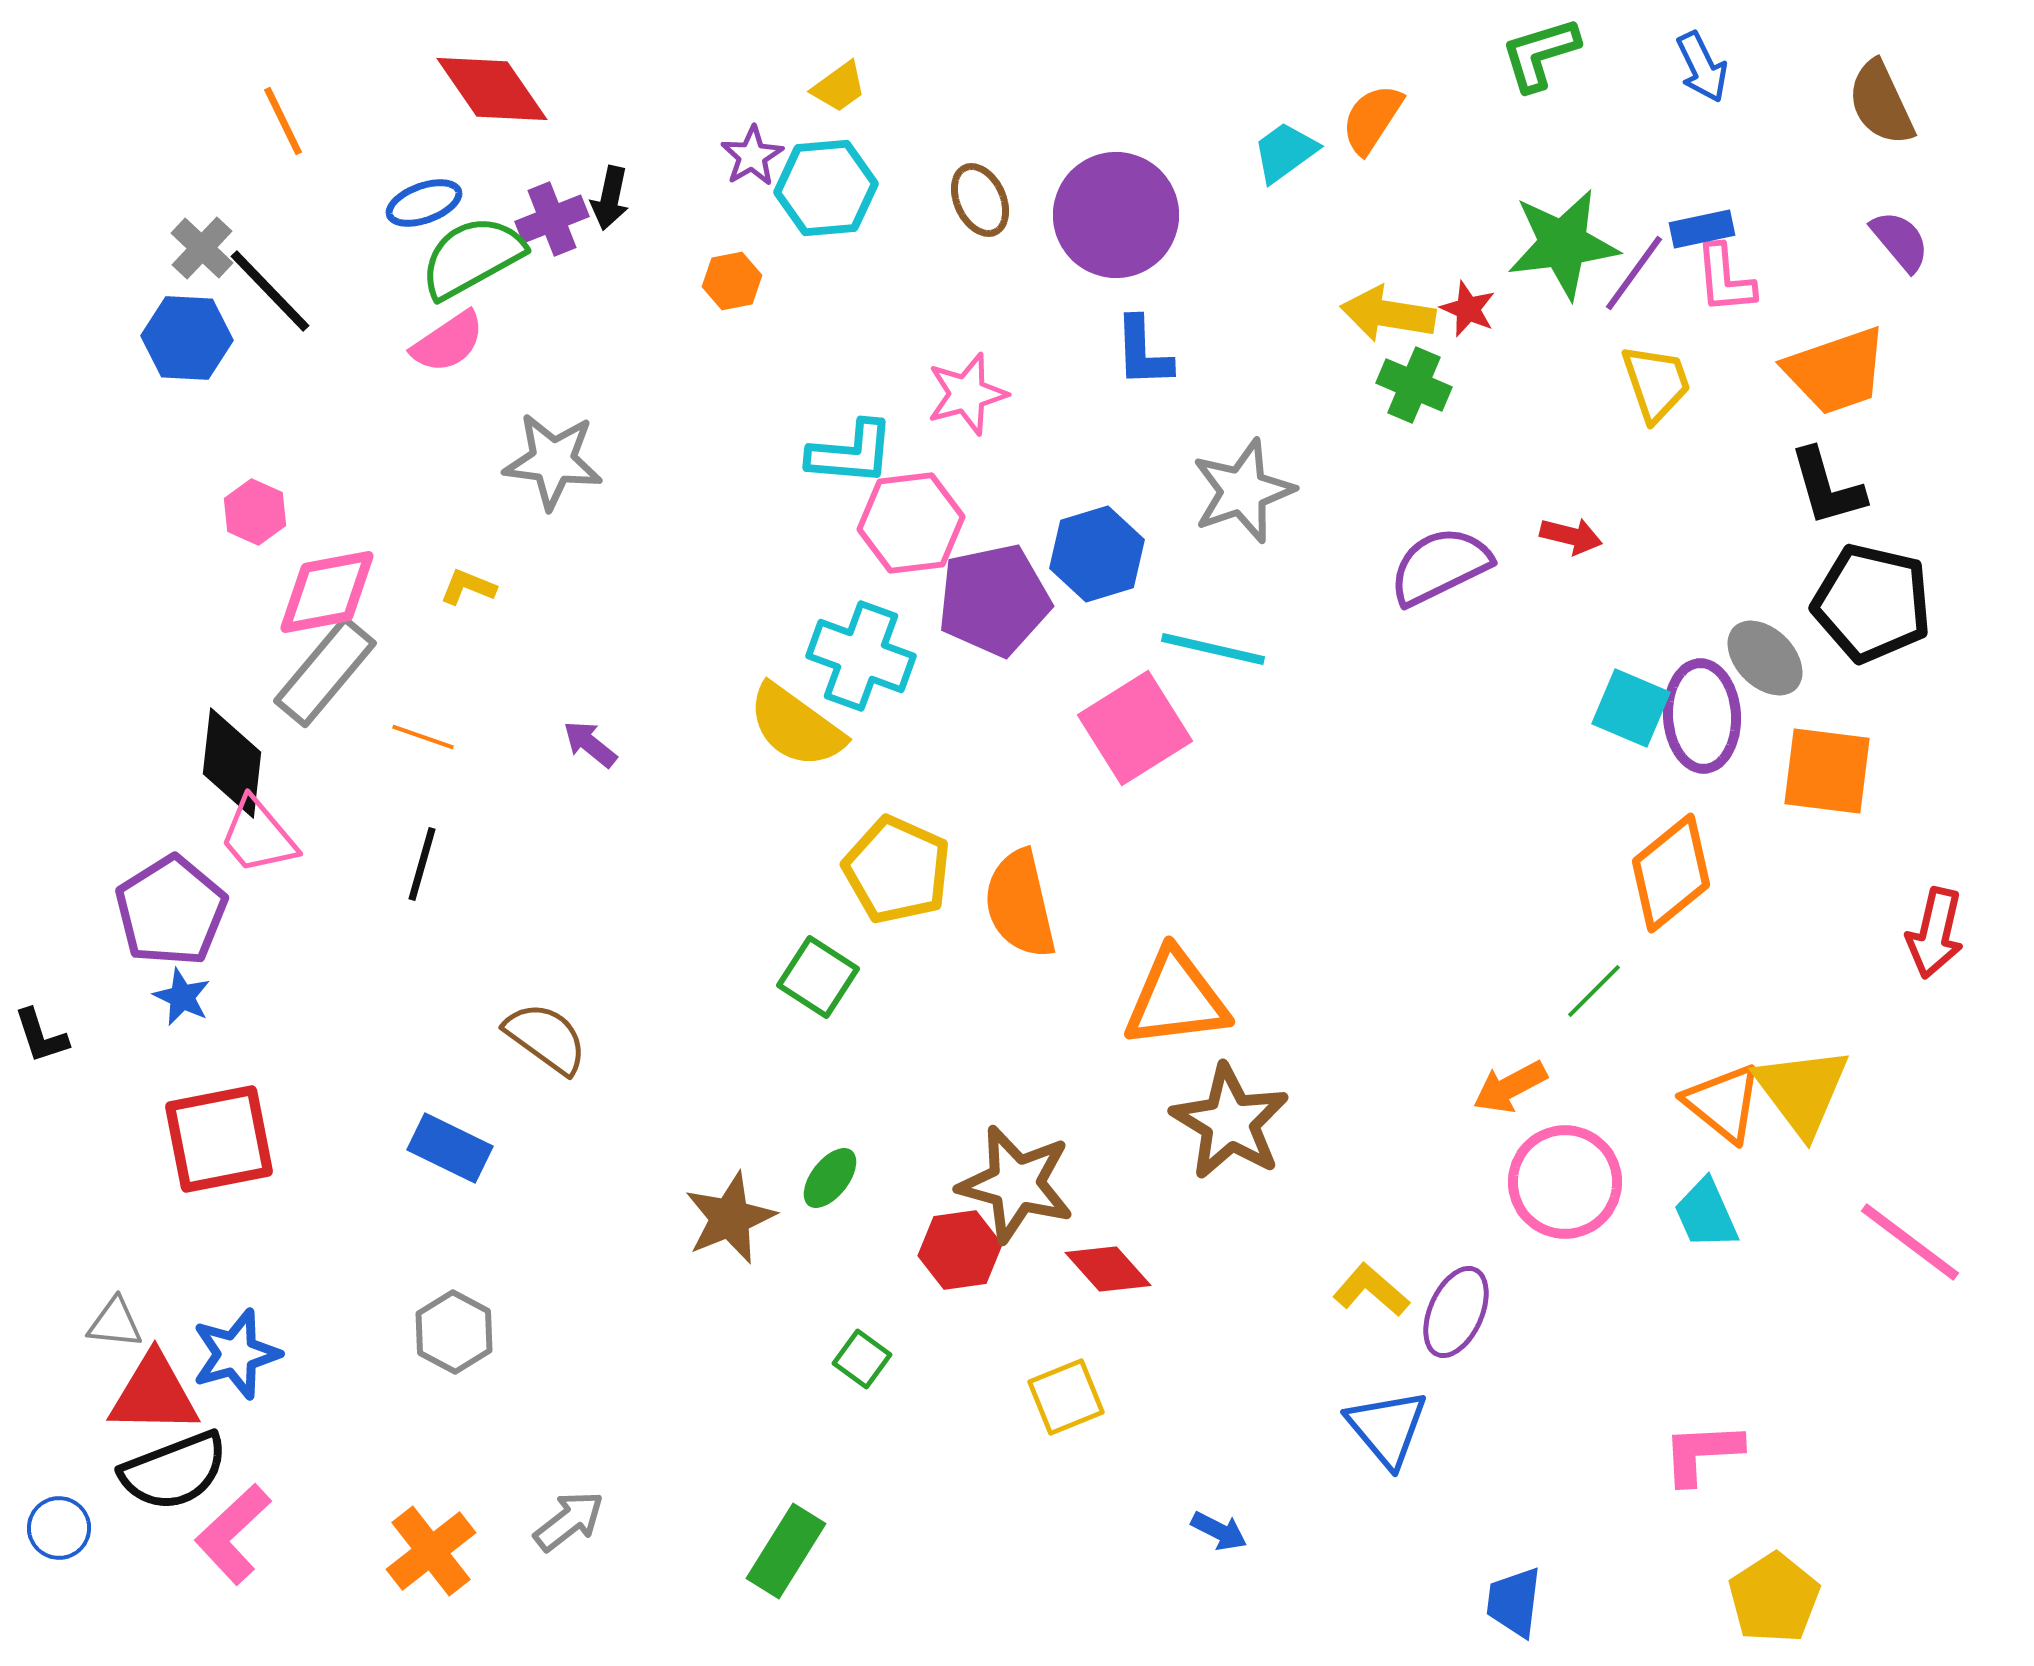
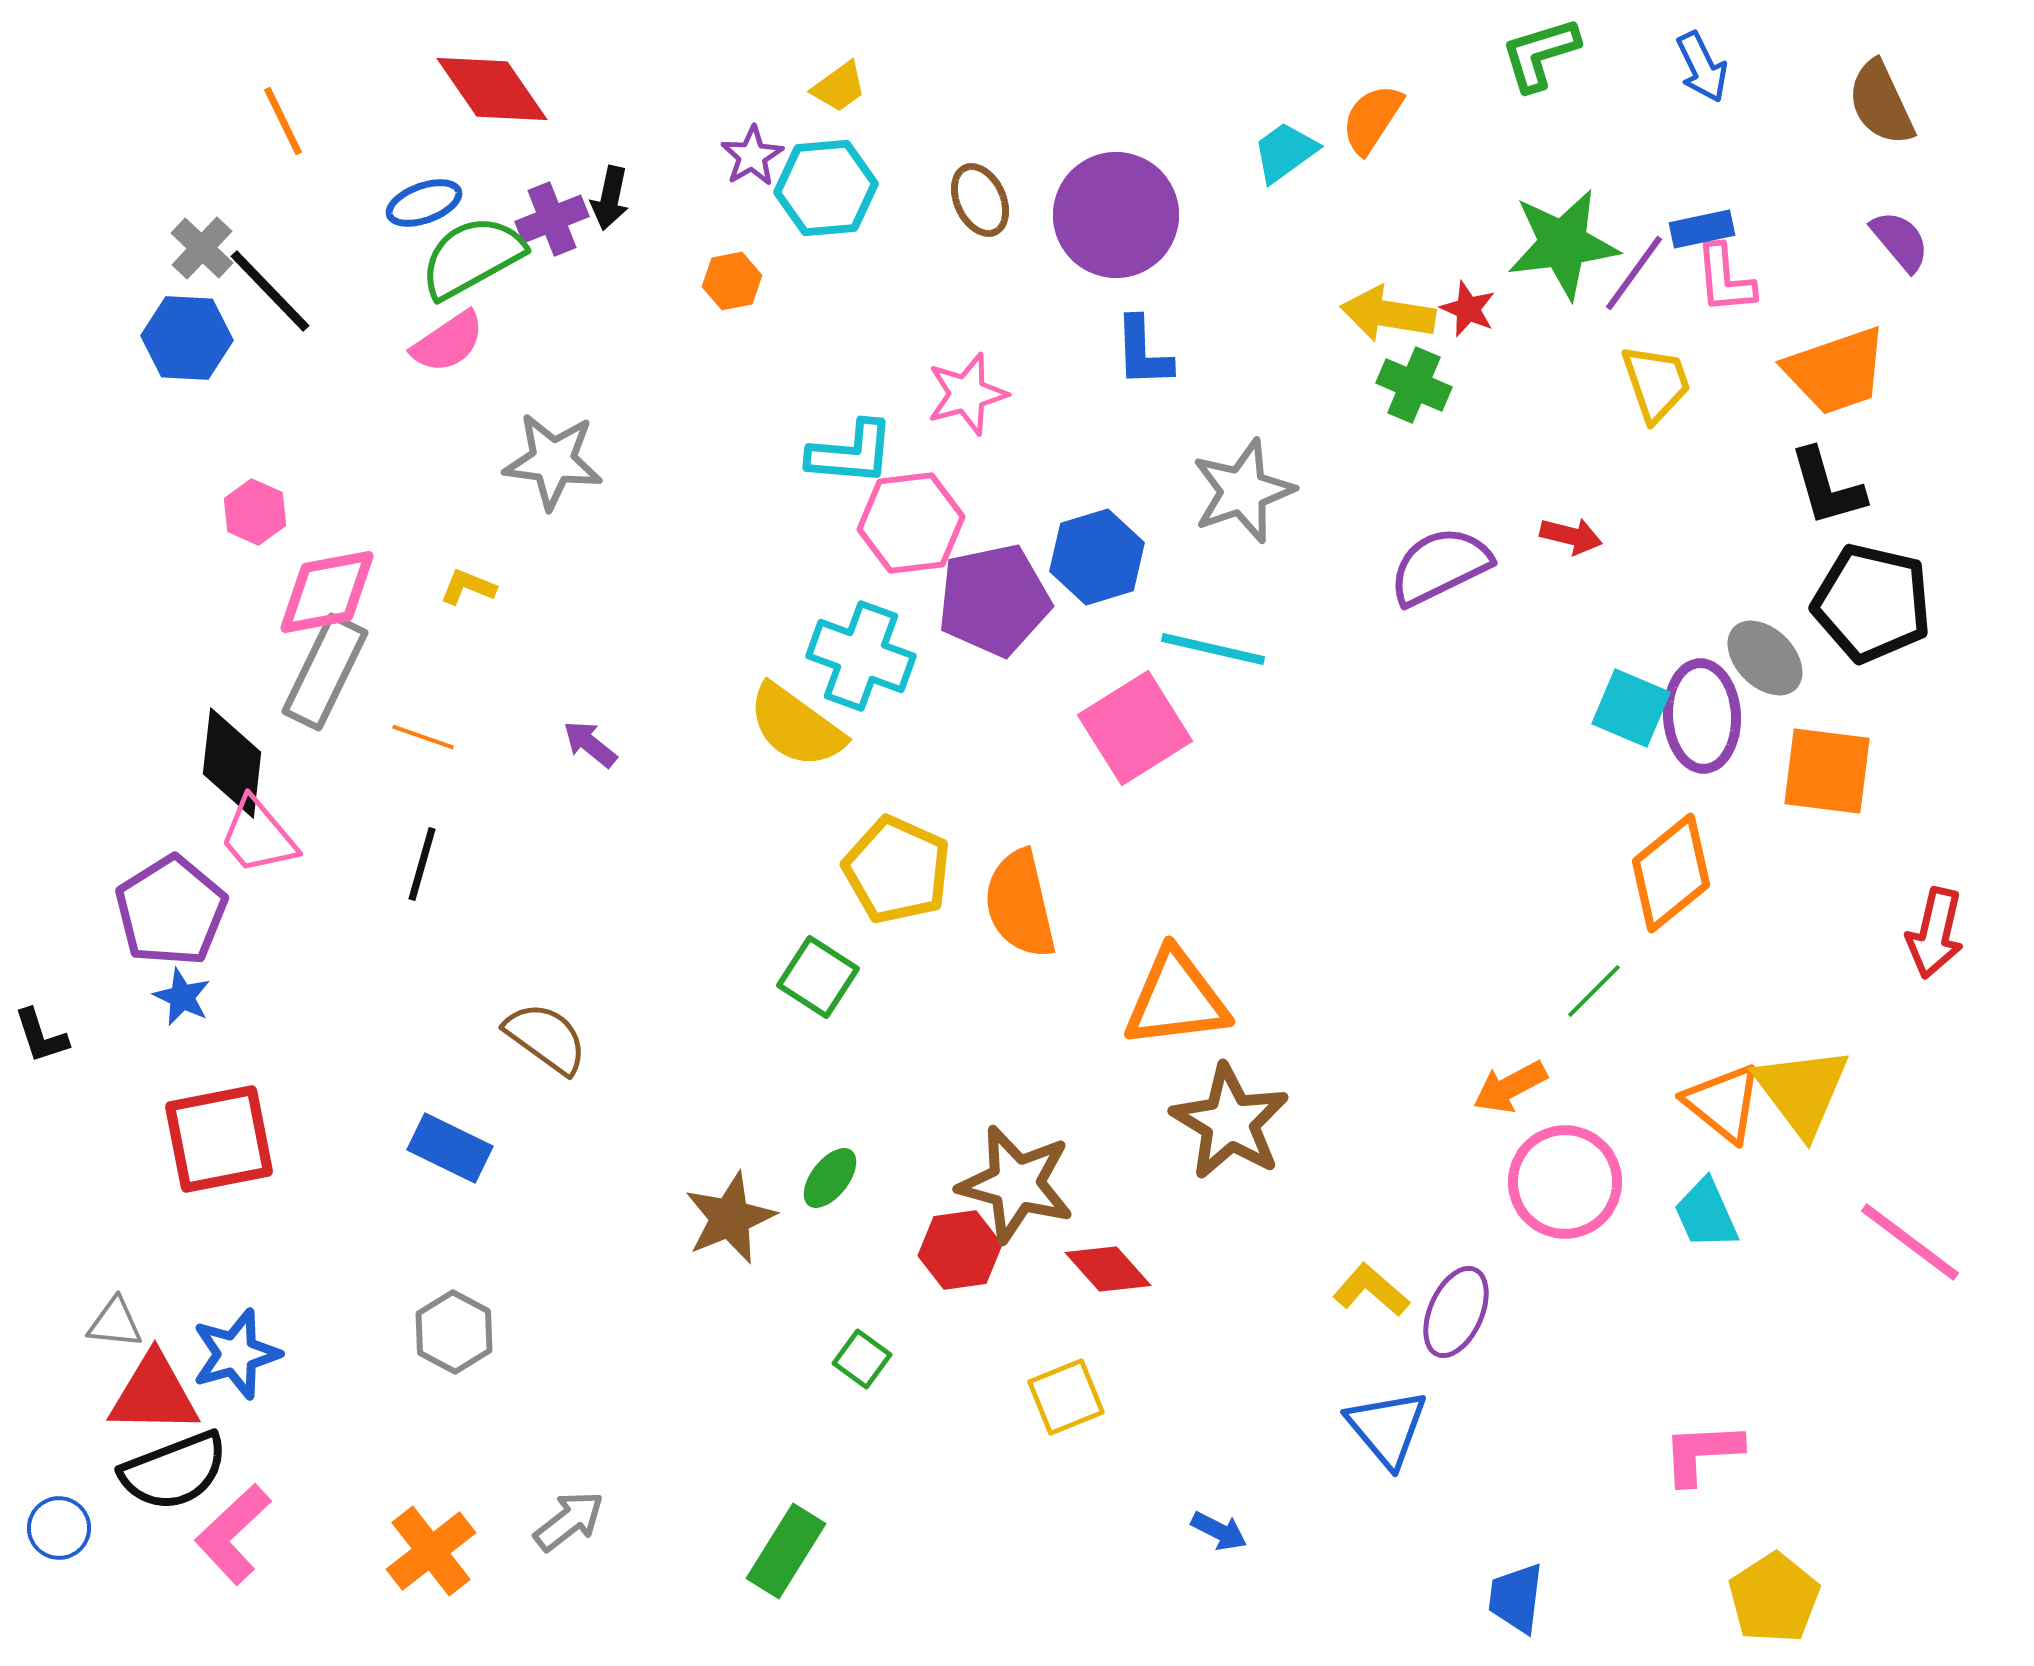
blue hexagon at (1097, 554): moved 3 px down
gray rectangle at (325, 672): rotated 14 degrees counterclockwise
blue trapezoid at (1514, 1602): moved 2 px right, 4 px up
